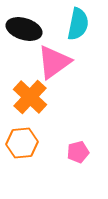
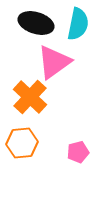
black ellipse: moved 12 px right, 6 px up
